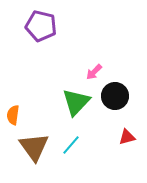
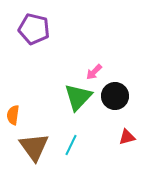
purple pentagon: moved 7 px left, 3 px down
green triangle: moved 2 px right, 5 px up
cyan line: rotated 15 degrees counterclockwise
